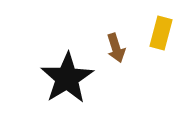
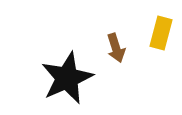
black star: rotated 8 degrees clockwise
